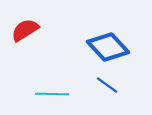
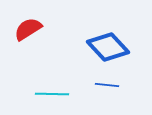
red semicircle: moved 3 px right, 1 px up
blue line: rotated 30 degrees counterclockwise
